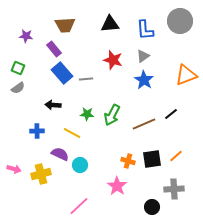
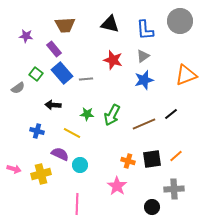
black triangle: rotated 18 degrees clockwise
green square: moved 18 px right, 6 px down; rotated 16 degrees clockwise
blue star: rotated 24 degrees clockwise
blue cross: rotated 16 degrees clockwise
pink line: moved 2 px left, 2 px up; rotated 45 degrees counterclockwise
